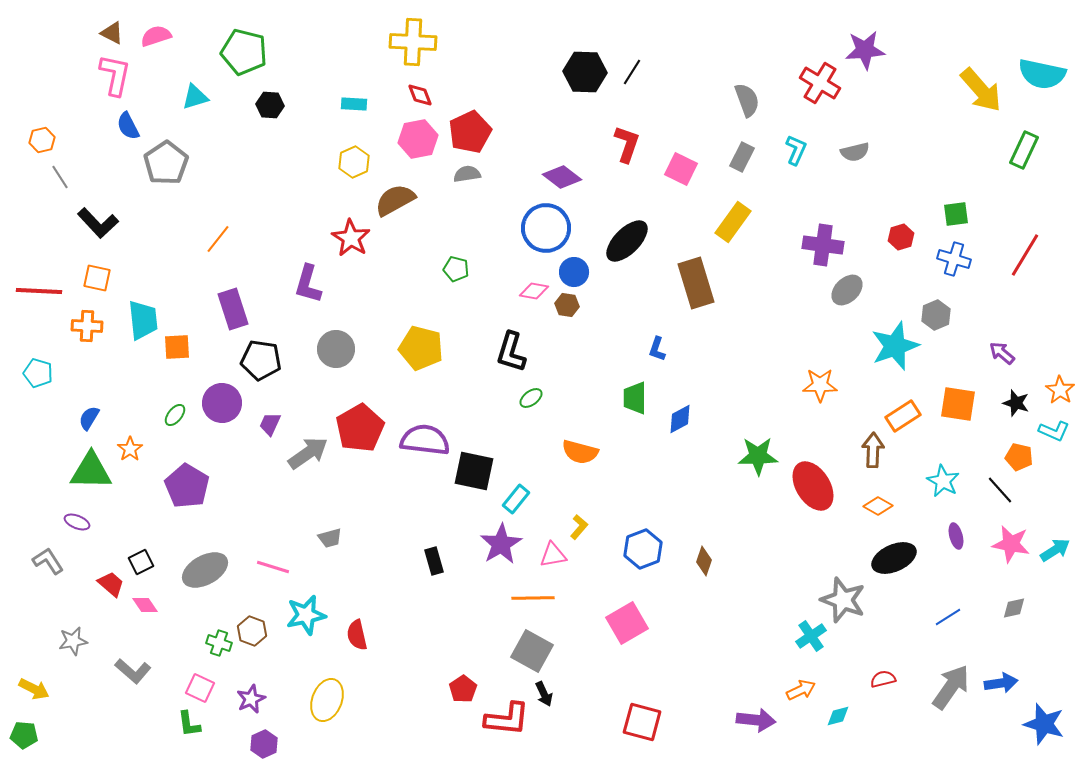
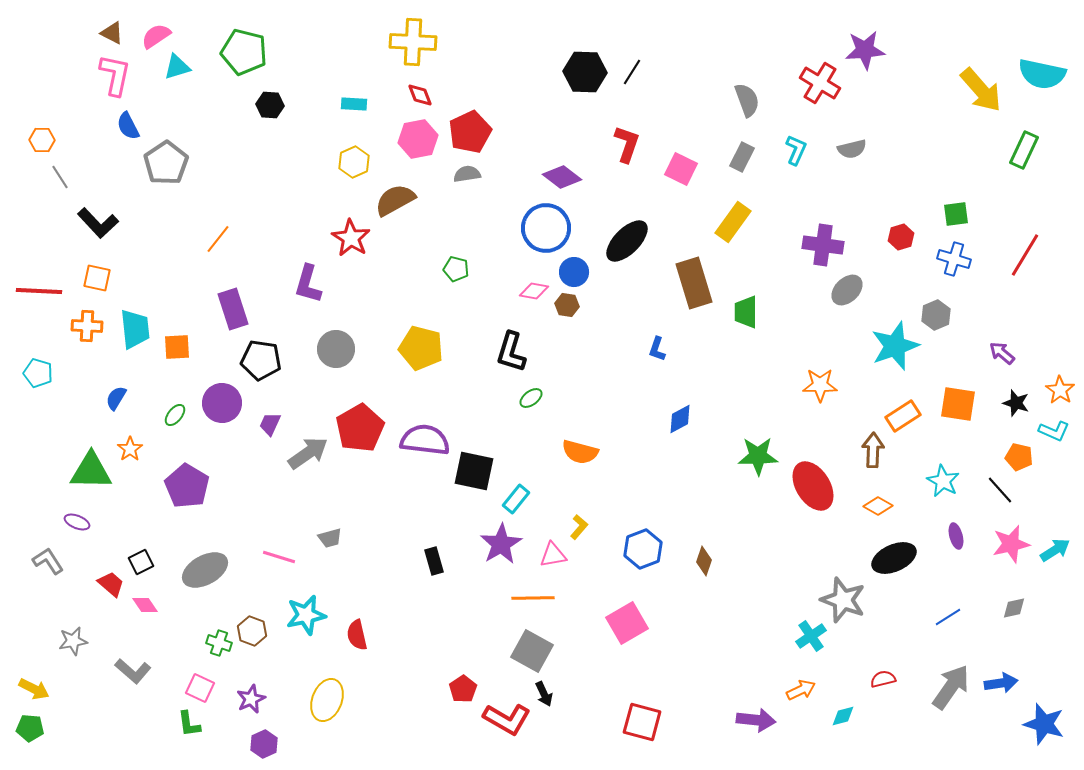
pink semicircle at (156, 36): rotated 16 degrees counterclockwise
cyan triangle at (195, 97): moved 18 px left, 30 px up
orange hexagon at (42, 140): rotated 15 degrees clockwise
gray semicircle at (855, 152): moved 3 px left, 3 px up
brown rectangle at (696, 283): moved 2 px left
cyan trapezoid at (143, 320): moved 8 px left, 9 px down
green trapezoid at (635, 398): moved 111 px right, 86 px up
blue semicircle at (89, 418): moved 27 px right, 20 px up
pink star at (1011, 544): rotated 24 degrees counterclockwise
pink line at (273, 567): moved 6 px right, 10 px up
cyan diamond at (838, 716): moved 5 px right
red L-shape at (507, 719): rotated 24 degrees clockwise
green pentagon at (24, 735): moved 6 px right, 7 px up
